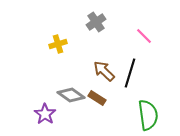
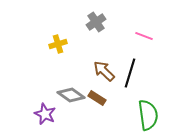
pink line: rotated 24 degrees counterclockwise
purple star: rotated 10 degrees counterclockwise
